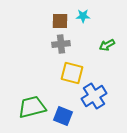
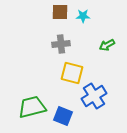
brown square: moved 9 px up
